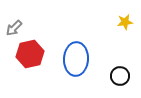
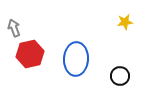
gray arrow: rotated 114 degrees clockwise
